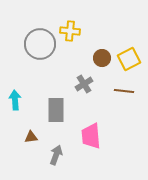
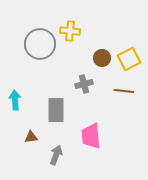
gray cross: rotated 18 degrees clockwise
